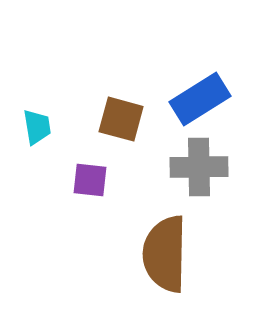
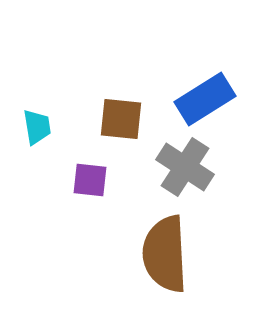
blue rectangle: moved 5 px right
brown square: rotated 9 degrees counterclockwise
gray cross: moved 14 px left; rotated 34 degrees clockwise
brown semicircle: rotated 4 degrees counterclockwise
